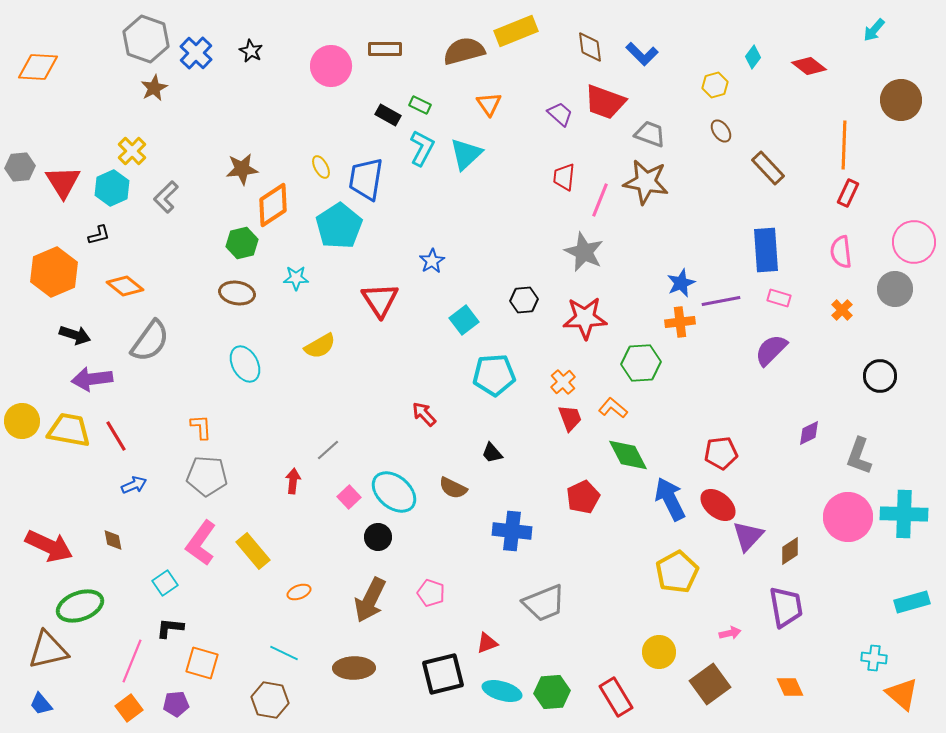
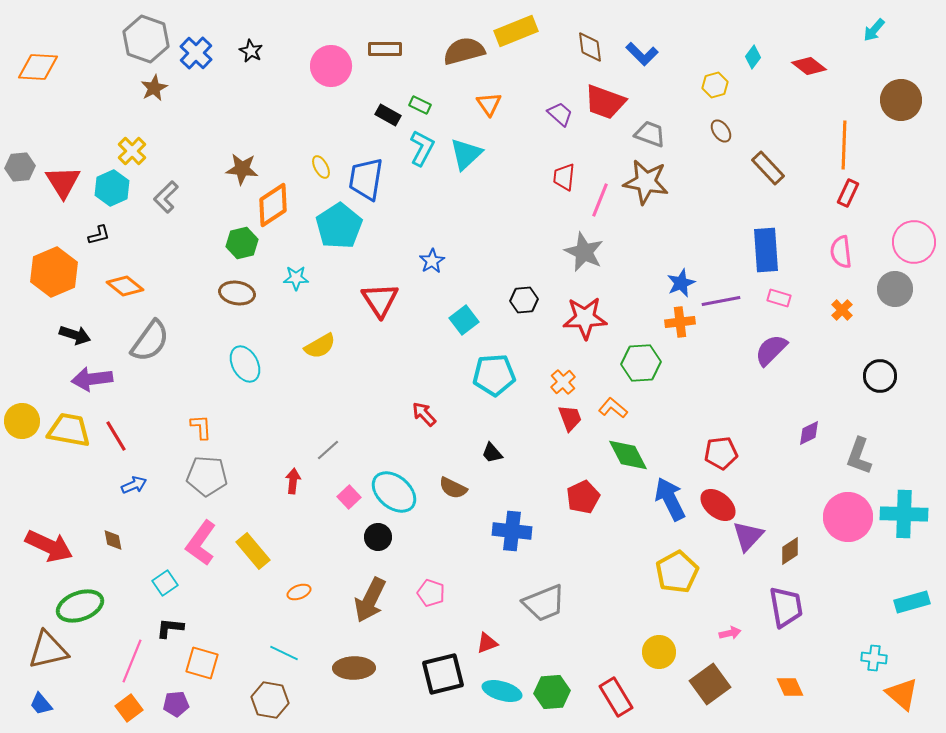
brown star at (242, 169): rotated 12 degrees clockwise
